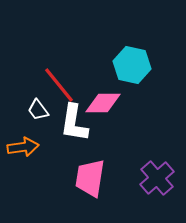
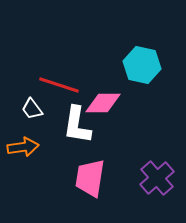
cyan hexagon: moved 10 px right
red line: rotated 33 degrees counterclockwise
white trapezoid: moved 6 px left, 1 px up
white L-shape: moved 3 px right, 2 px down
